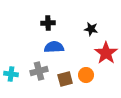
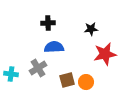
black star: rotated 16 degrees counterclockwise
red star: moved 1 px left, 1 px down; rotated 25 degrees clockwise
gray cross: moved 1 px left, 3 px up; rotated 18 degrees counterclockwise
orange circle: moved 7 px down
brown square: moved 2 px right, 1 px down
